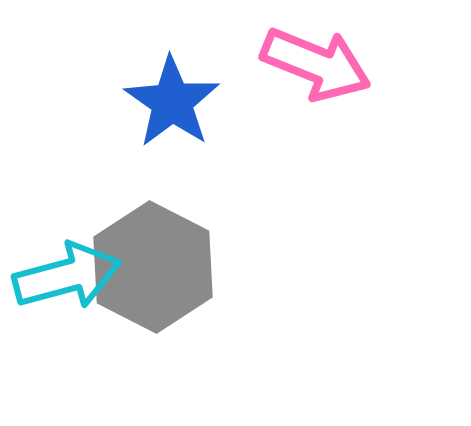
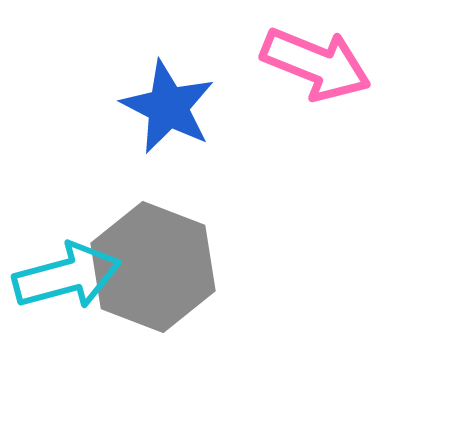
blue star: moved 4 px left, 5 px down; rotated 8 degrees counterclockwise
gray hexagon: rotated 6 degrees counterclockwise
